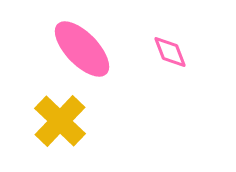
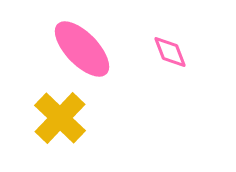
yellow cross: moved 3 px up
